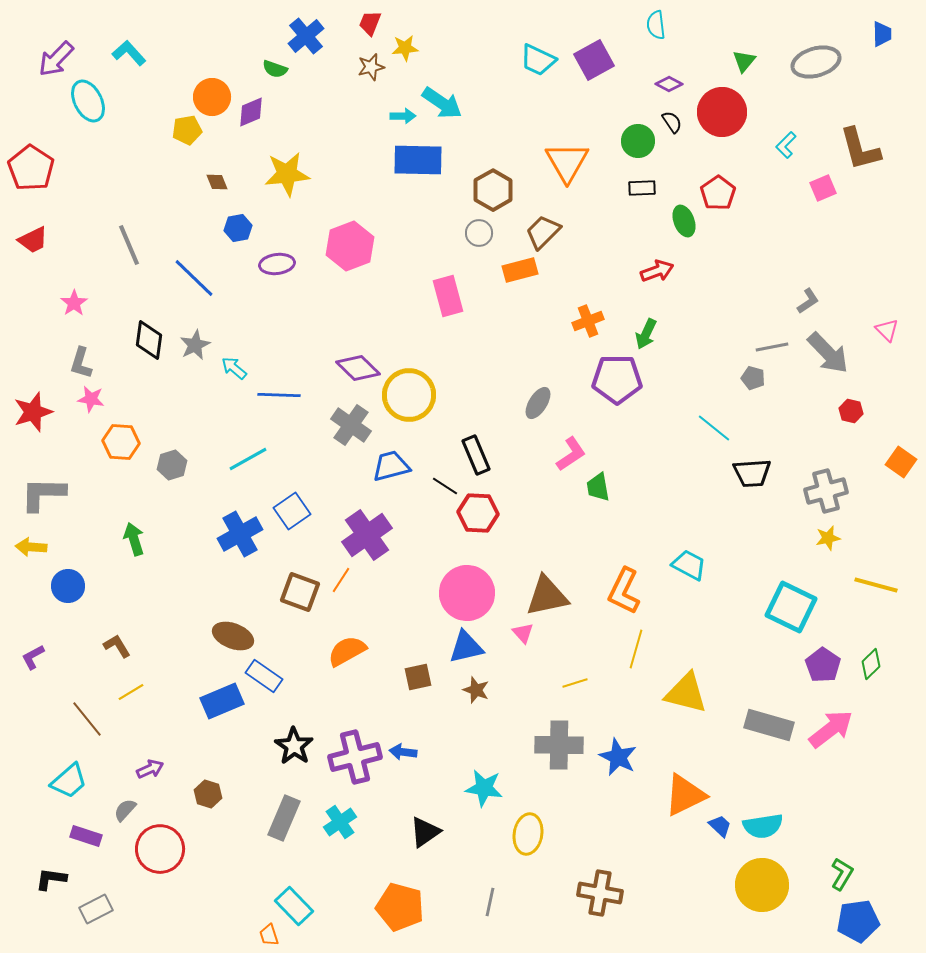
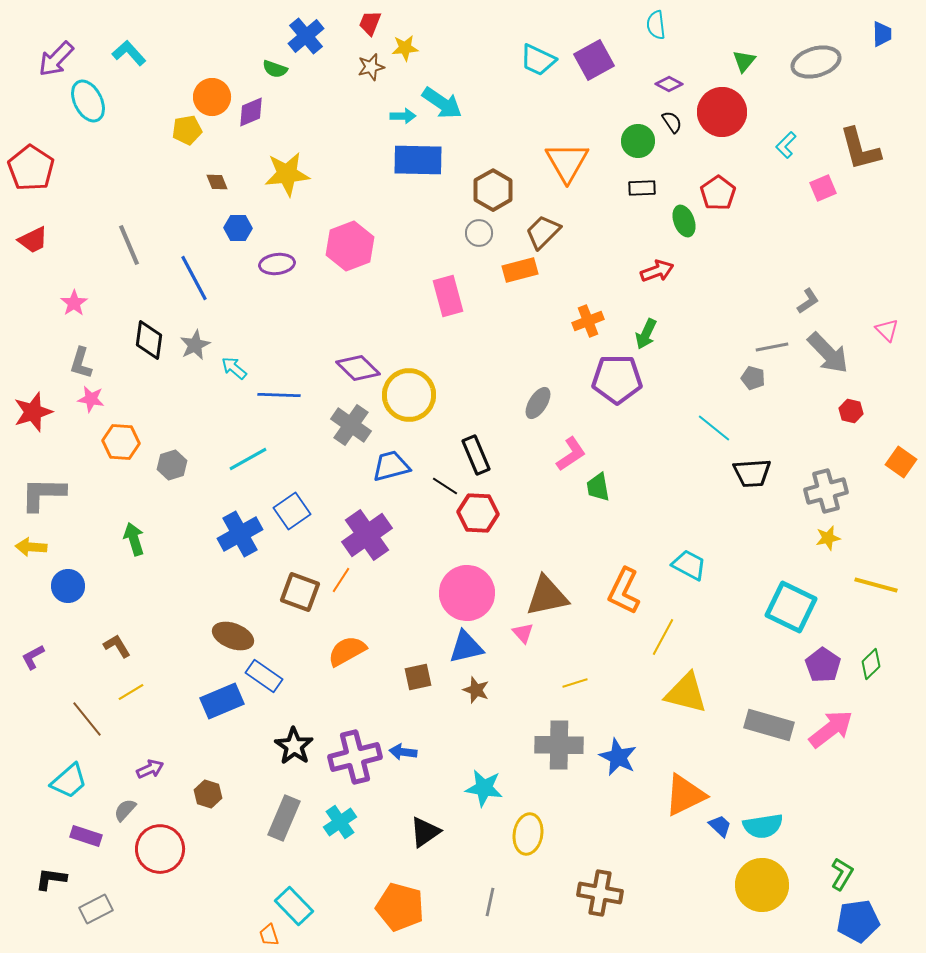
blue hexagon at (238, 228): rotated 12 degrees clockwise
blue line at (194, 278): rotated 18 degrees clockwise
yellow line at (636, 649): moved 27 px right, 12 px up; rotated 12 degrees clockwise
